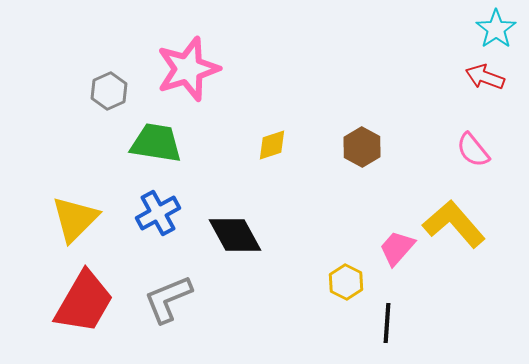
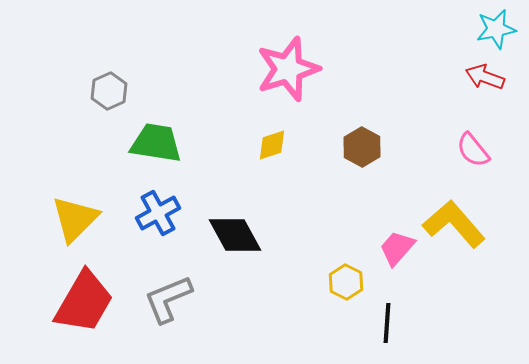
cyan star: rotated 24 degrees clockwise
pink star: moved 100 px right
